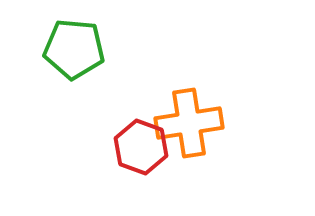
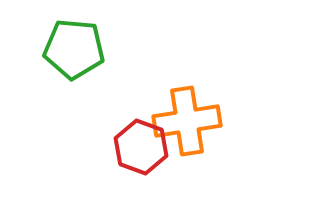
orange cross: moved 2 px left, 2 px up
